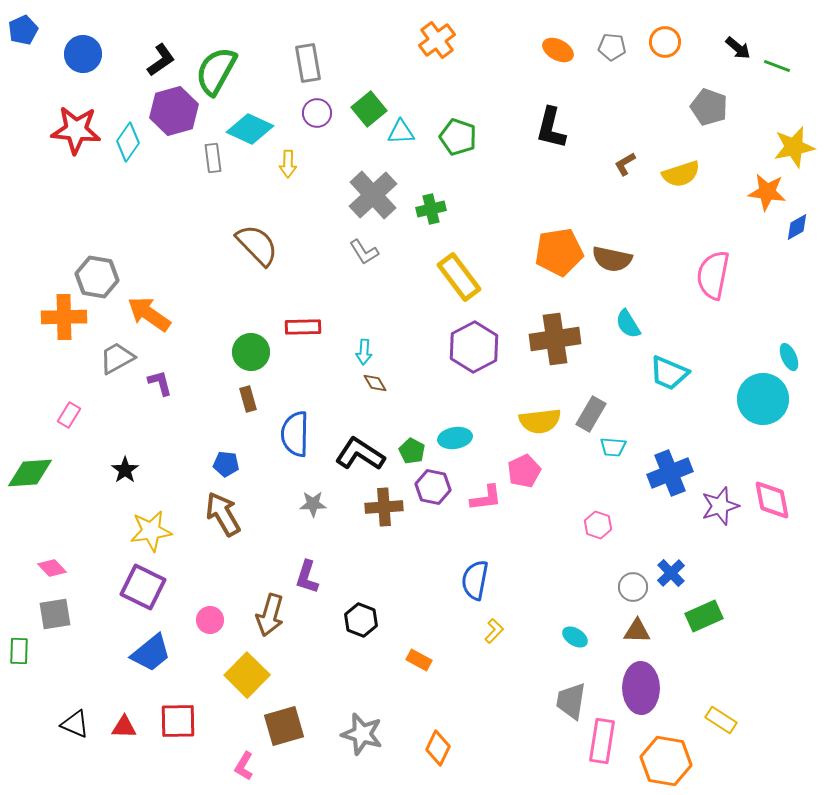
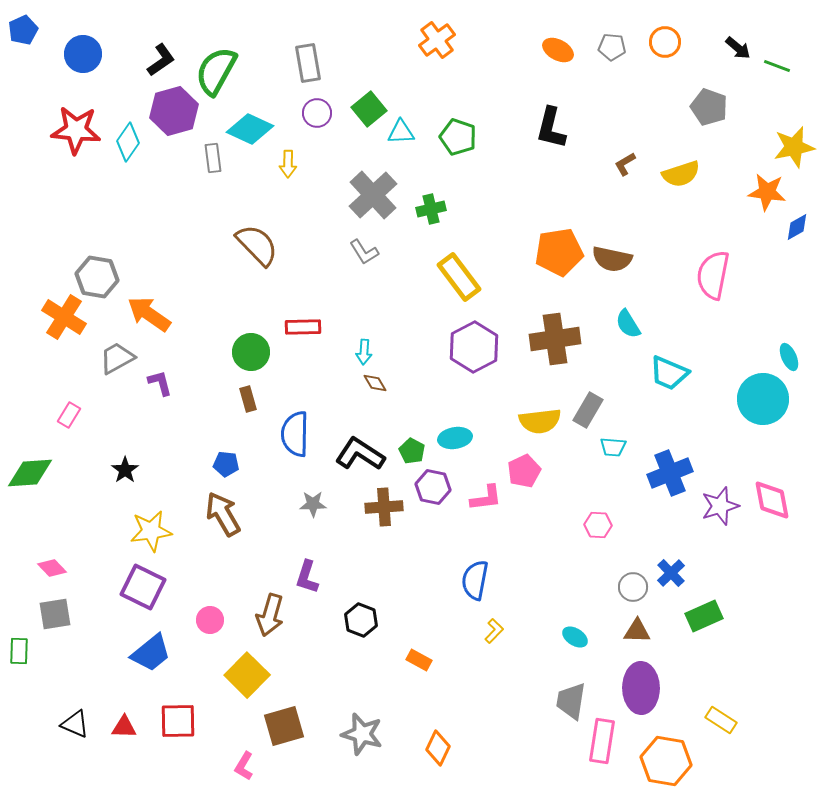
orange cross at (64, 317): rotated 33 degrees clockwise
gray rectangle at (591, 414): moved 3 px left, 4 px up
pink hexagon at (598, 525): rotated 16 degrees counterclockwise
